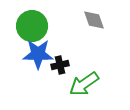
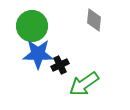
gray diamond: rotated 25 degrees clockwise
black cross: rotated 12 degrees counterclockwise
